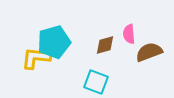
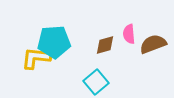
cyan pentagon: rotated 12 degrees clockwise
brown semicircle: moved 4 px right, 8 px up
cyan square: rotated 30 degrees clockwise
